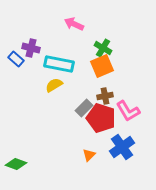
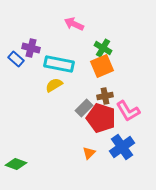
orange triangle: moved 2 px up
